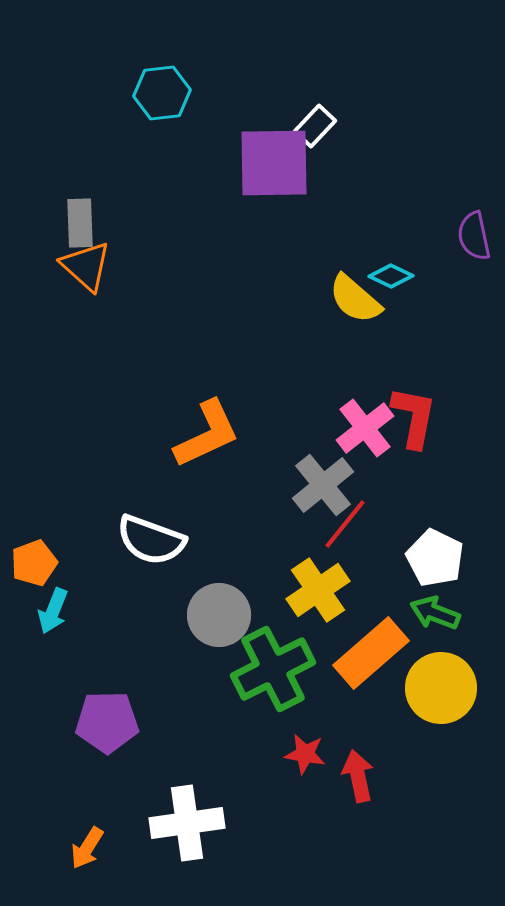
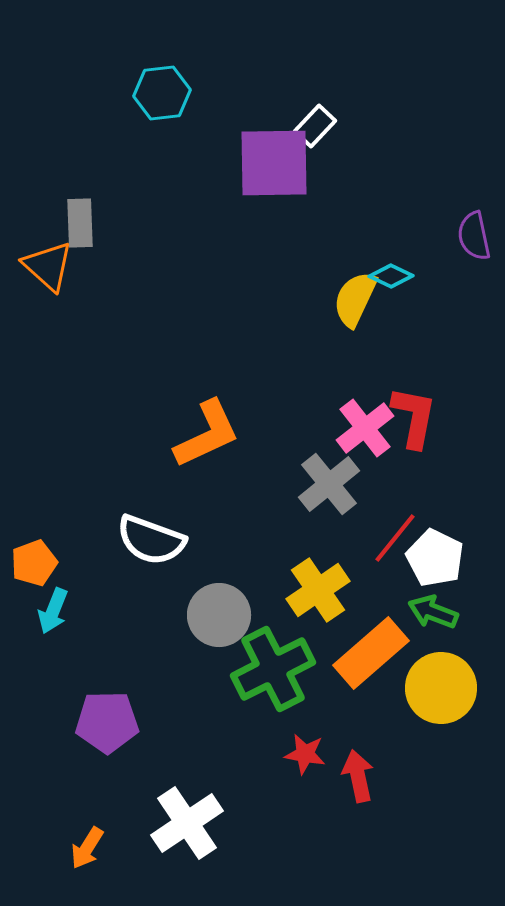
orange triangle: moved 38 px left
yellow semicircle: rotated 74 degrees clockwise
gray cross: moved 6 px right, 1 px up
red line: moved 50 px right, 14 px down
green arrow: moved 2 px left, 1 px up
white cross: rotated 26 degrees counterclockwise
